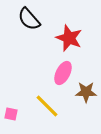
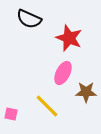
black semicircle: rotated 25 degrees counterclockwise
